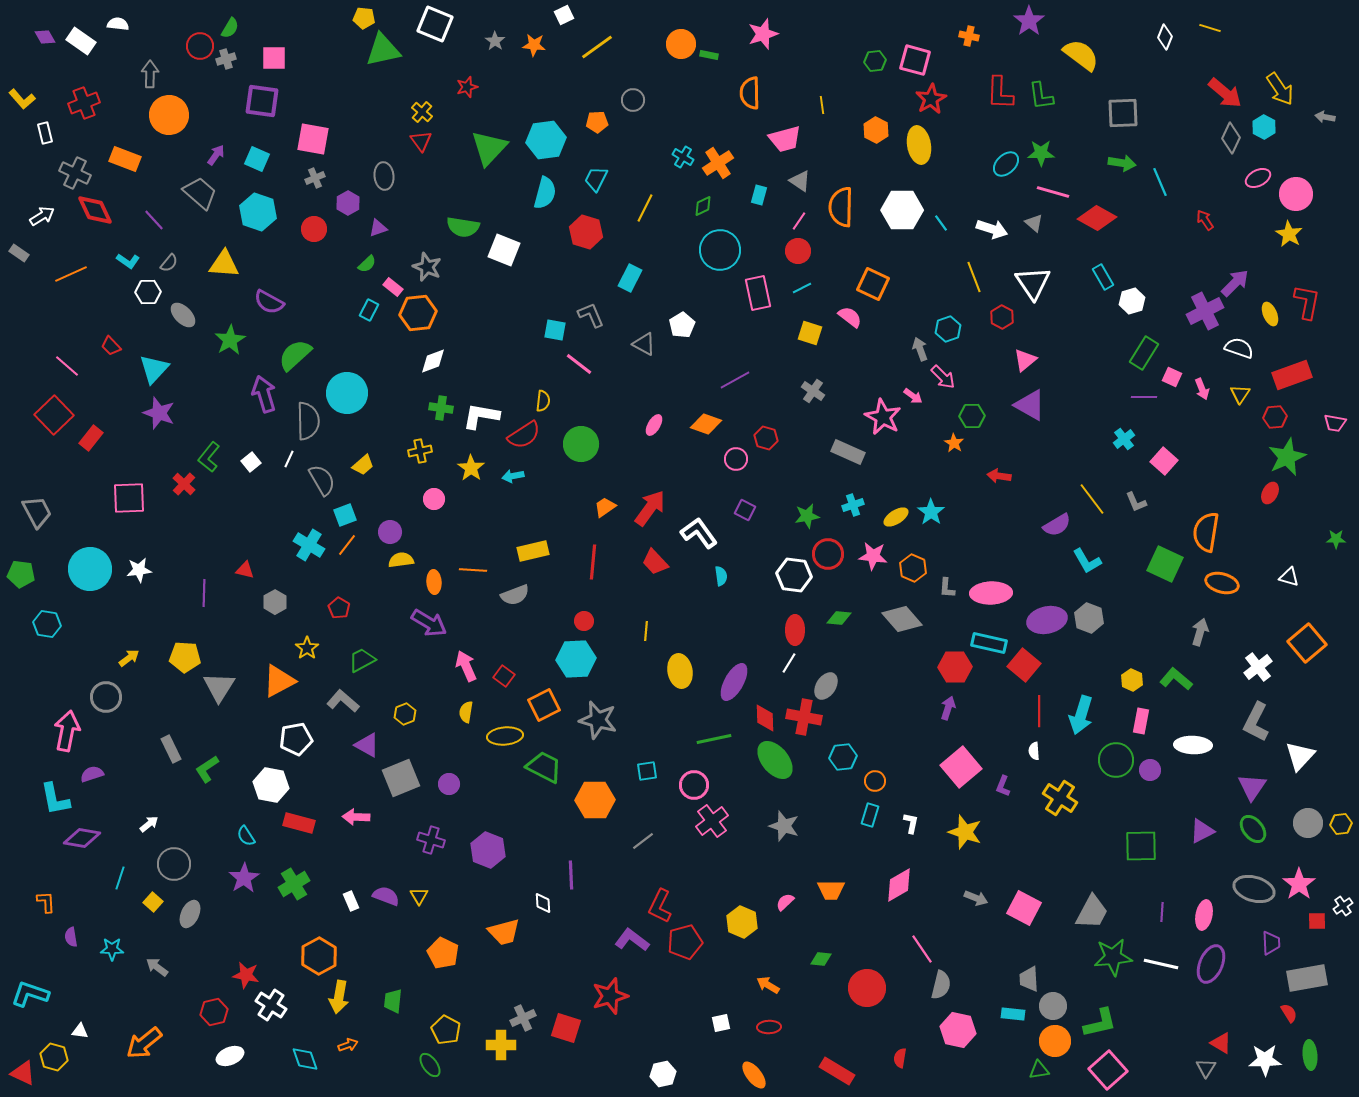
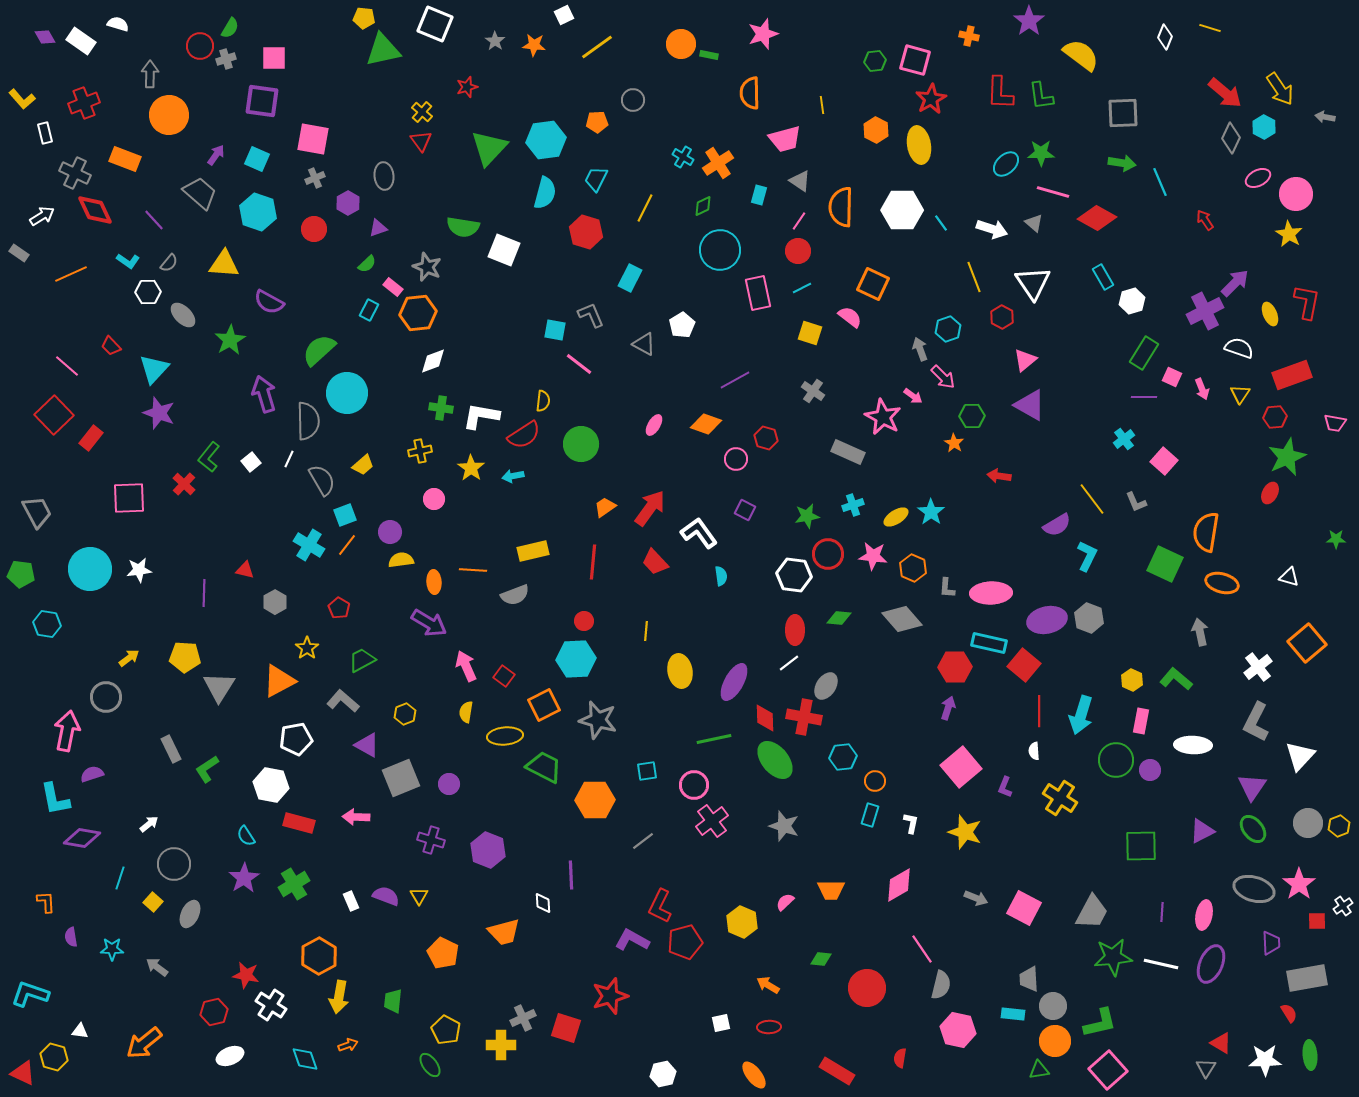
white semicircle at (118, 24): rotated 10 degrees clockwise
green semicircle at (295, 355): moved 24 px right, 5 px up
cyan L-shape at (1087, 561): moved 5 px up; rotated 124 degrees counterclockwise
gray arrow at (1200, 632): rotated 28 degrees counterclockwise
white line at (789, 663): rotated 20 degrees clockwise
purple L-shape at (1003, 786): moved 2 px right, 1 px down
yellow hexagon at (1341, 824): moved 2 px left, 2 px down; rotated 15 degrees counterclockwise
purple L-shape at (632, 940): rotated 8 degrees counterclockwise
